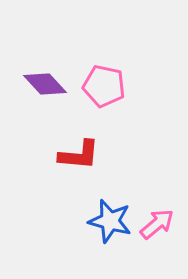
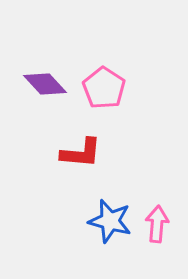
pink pentagon: moved 2 px down; rotated 21 degrees clockwise
red L-shape: moved 2 px right, 2 px up
pink arrow: rotated 45 degrees counterclockwise
